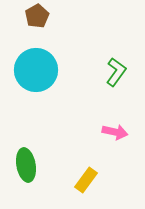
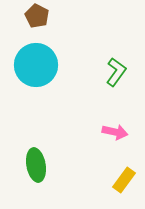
brown pentagon: rotated 15 degrees counterclockwise
cyan circle: moved 5 px up
green ellipse: moved 10 px right
yellow rectangle: moved 38 px right
